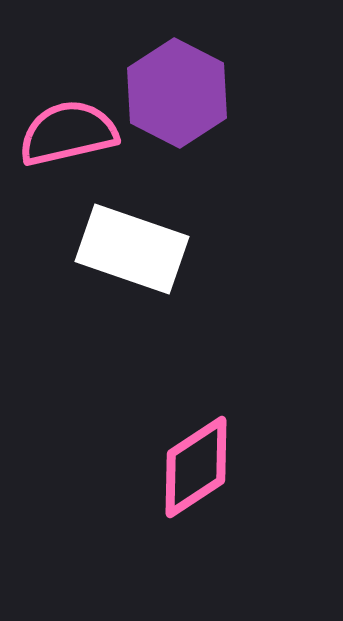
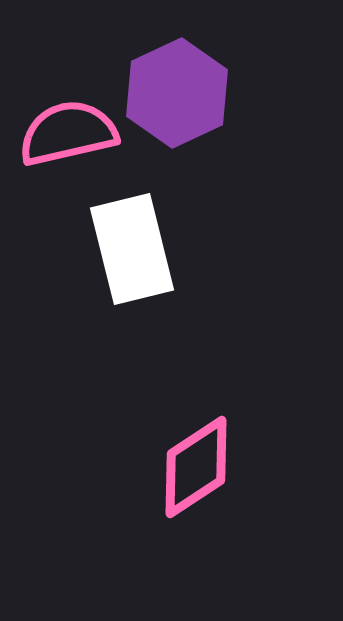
purple hexagon: rotated 8 degrees clockwise
white rectangle: rotated 57 degrees clockwise
